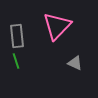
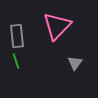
gray triangle: rotated 42 degrees clockwise
